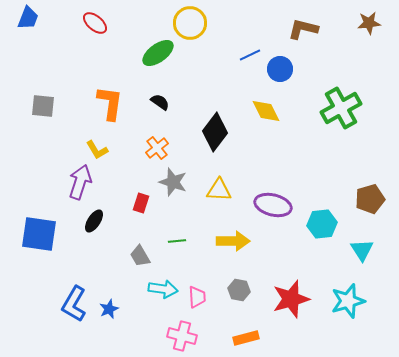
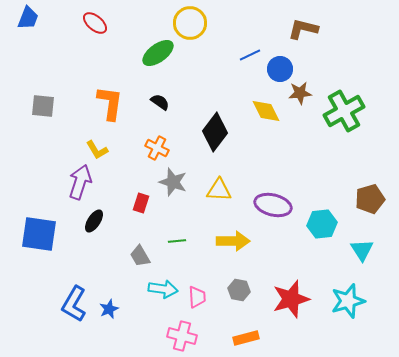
brown star: moved 69 px left, 70 px down
green cross: moved 3 px right, 3 px down
orange cross: rotated 25 degrees counterclockwise
